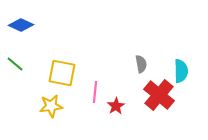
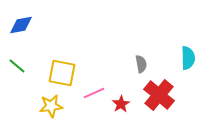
blue diamond: rotated 35 degrees counterclockwise
green line: moved 2 px right, 2 px down
cyan semicircle: moved 7 px right, 13 px up
pink line: moved 1 px left, 1 px down; rotated 60 degrees clockwise
red star: moved 5 px right, 2 px up
